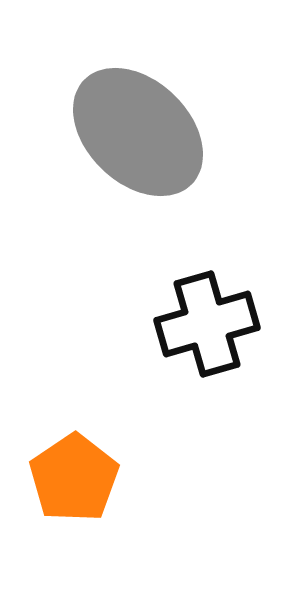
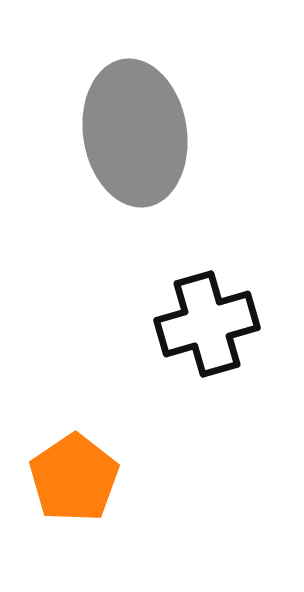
gray ellipse: moved 3 px left, 1 px down; rotated 37 degrees clockwise
